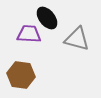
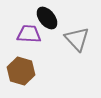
gray triangle: rotated 32 degrees clockwise
brown hexagon: moved 4 px up; rotated 8 degrees clockwise
